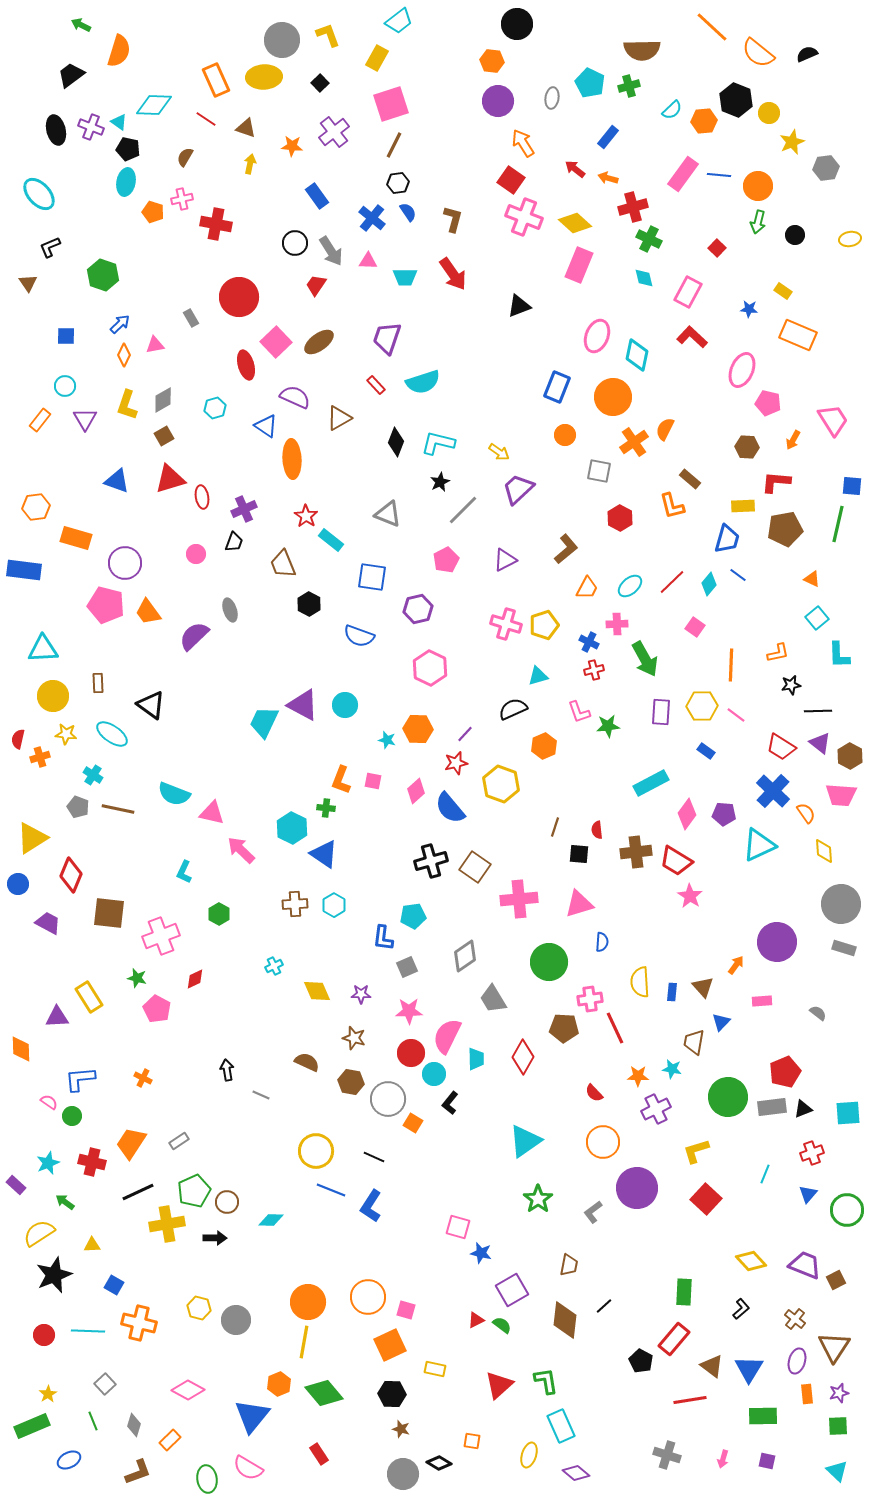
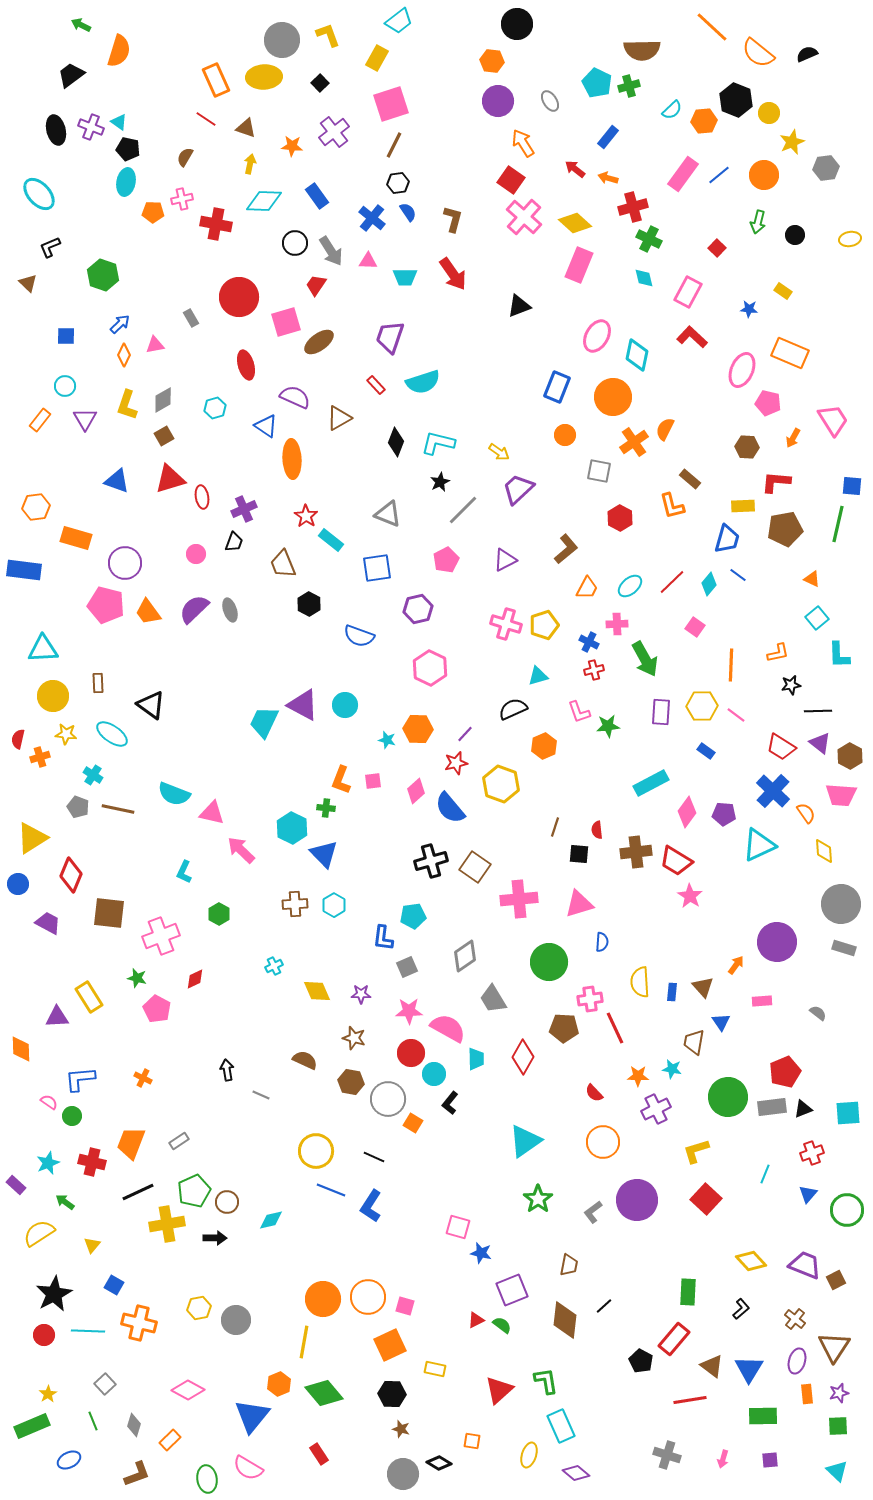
cyan pentagon at (590, 83): moved 7 px right
gray ellipse at (552, 98): moved 2 px left, 3 px down; rotated 40 degrees counterclockwise
cyan diamond at (154, 105): moved 110 px right, 96 px down
blue line at (719, 175): rotated 45 degrees counterclockwise
orange circle at (758, 186): moved 6 px right, 11 px up
orange pentagon at (153, 212): rotated 15 degrees counterclockwise
pink cross at (524, 217): rotated 21 degrees clockwise
brown triangle at (28, 283): rotated 12 degrees counterclockwise
orange rectangle at (798, 335): moved 8 px left, 18 px down
pink ellipse at (597, 336): rotated 8 degrees clockwise
purple trapezoid at (387, 338): moved 3 px right, 1 px up
pink square at (276, 342): moved 10 px right, 20 px up; rotated 28 degrees clockwise
orange arrow at (793, 440): moved 2 px up
blue square at (372, 577): moved 5 px right, 9 px up; rotated 16 degrees counterclockwise
purple semicircle at (194, 636): moved 27 px up
pink square at (373, 781): rotated 18 degrees counterclockwise
pink diamond at (687, 814): moved 2 px up
blue triangle at (324, 854): rotated 12 degrees clockwise
blue triangle at (721, 1022): rotated 18 degrees counterclockwise
pink semicircle at (447, 1036): moved 1 px right, 8 px up; rotated 93 degrees clockwise
brown semicircle at (307, 1062): moved 2 px left, 2 px up
orange trapezoid at (131, 1143): rotated 12 degrees counterclockwise
purple circle at (637, 1188): moved 12 px down
cyan diamond at (271, 1220): rotated 15 degrees counterclockwise
yellow triangle at (92, 1245): rotated 48 degrees counterclockwise
black star at (54, 1275): moved 19 px down; rotated 6 degrees counterclockwise
purple square at (512, 1290): rotated 8 degrees clockwise
green rectangle at (684, 1292): moved 4 px right
orange circle at (308, 1302): moved 15 px right, 3 px up
yellow hexagon at (199, 1308): rotated 25 degrees counterclockwise
pink square at (406, 1310): moved 1 px left, 4 px up
red triangle at (499, 1385): moved 5 px down
purple square at (767, 1461): moved 3 px right, 1 px up; rotated 18 degrees counterclockwise
brown L-shape at (138, 1472): moved 1 px left, 2 px down
